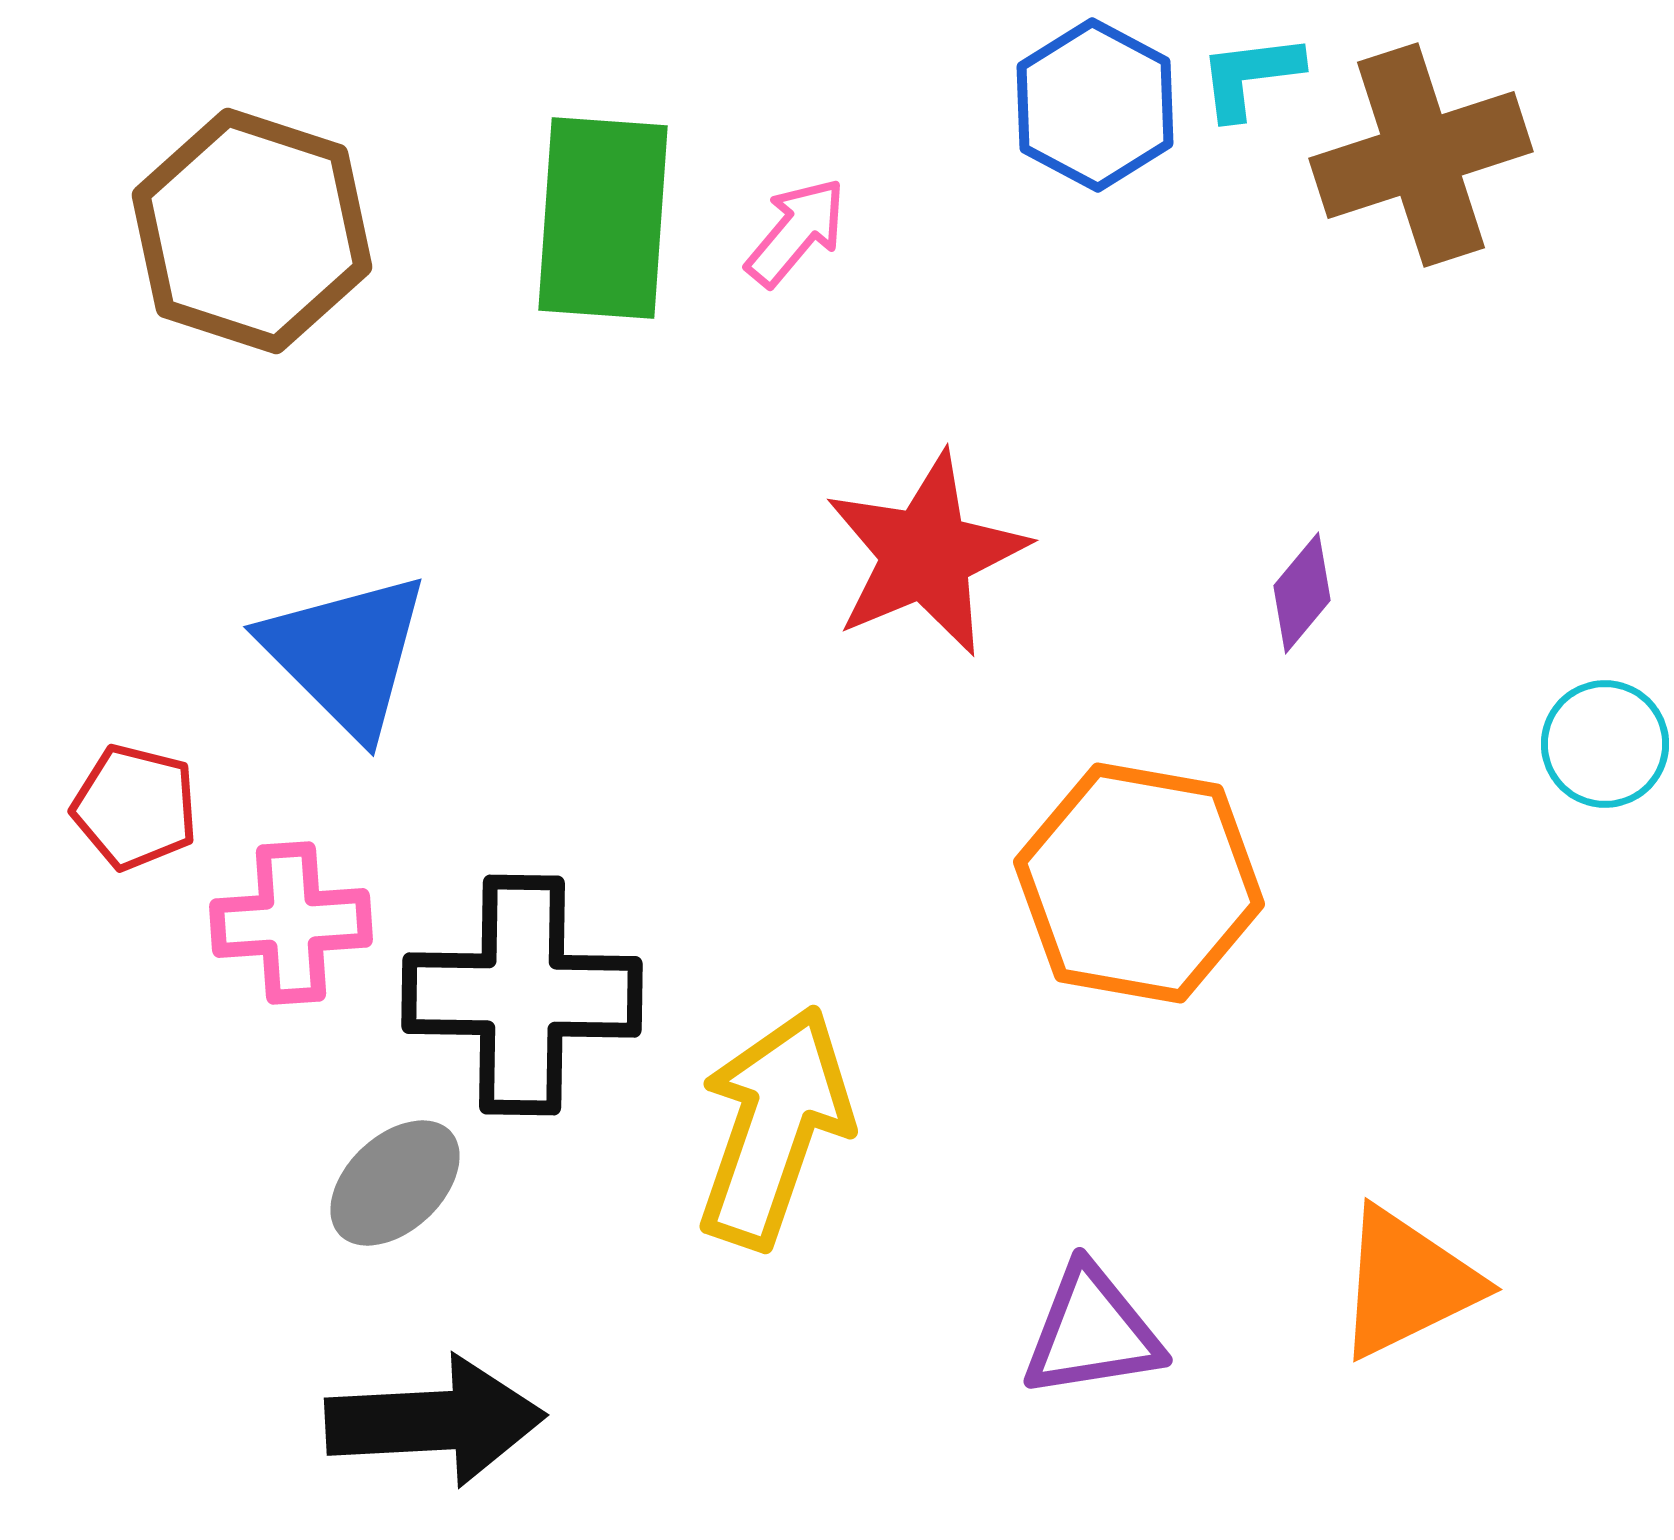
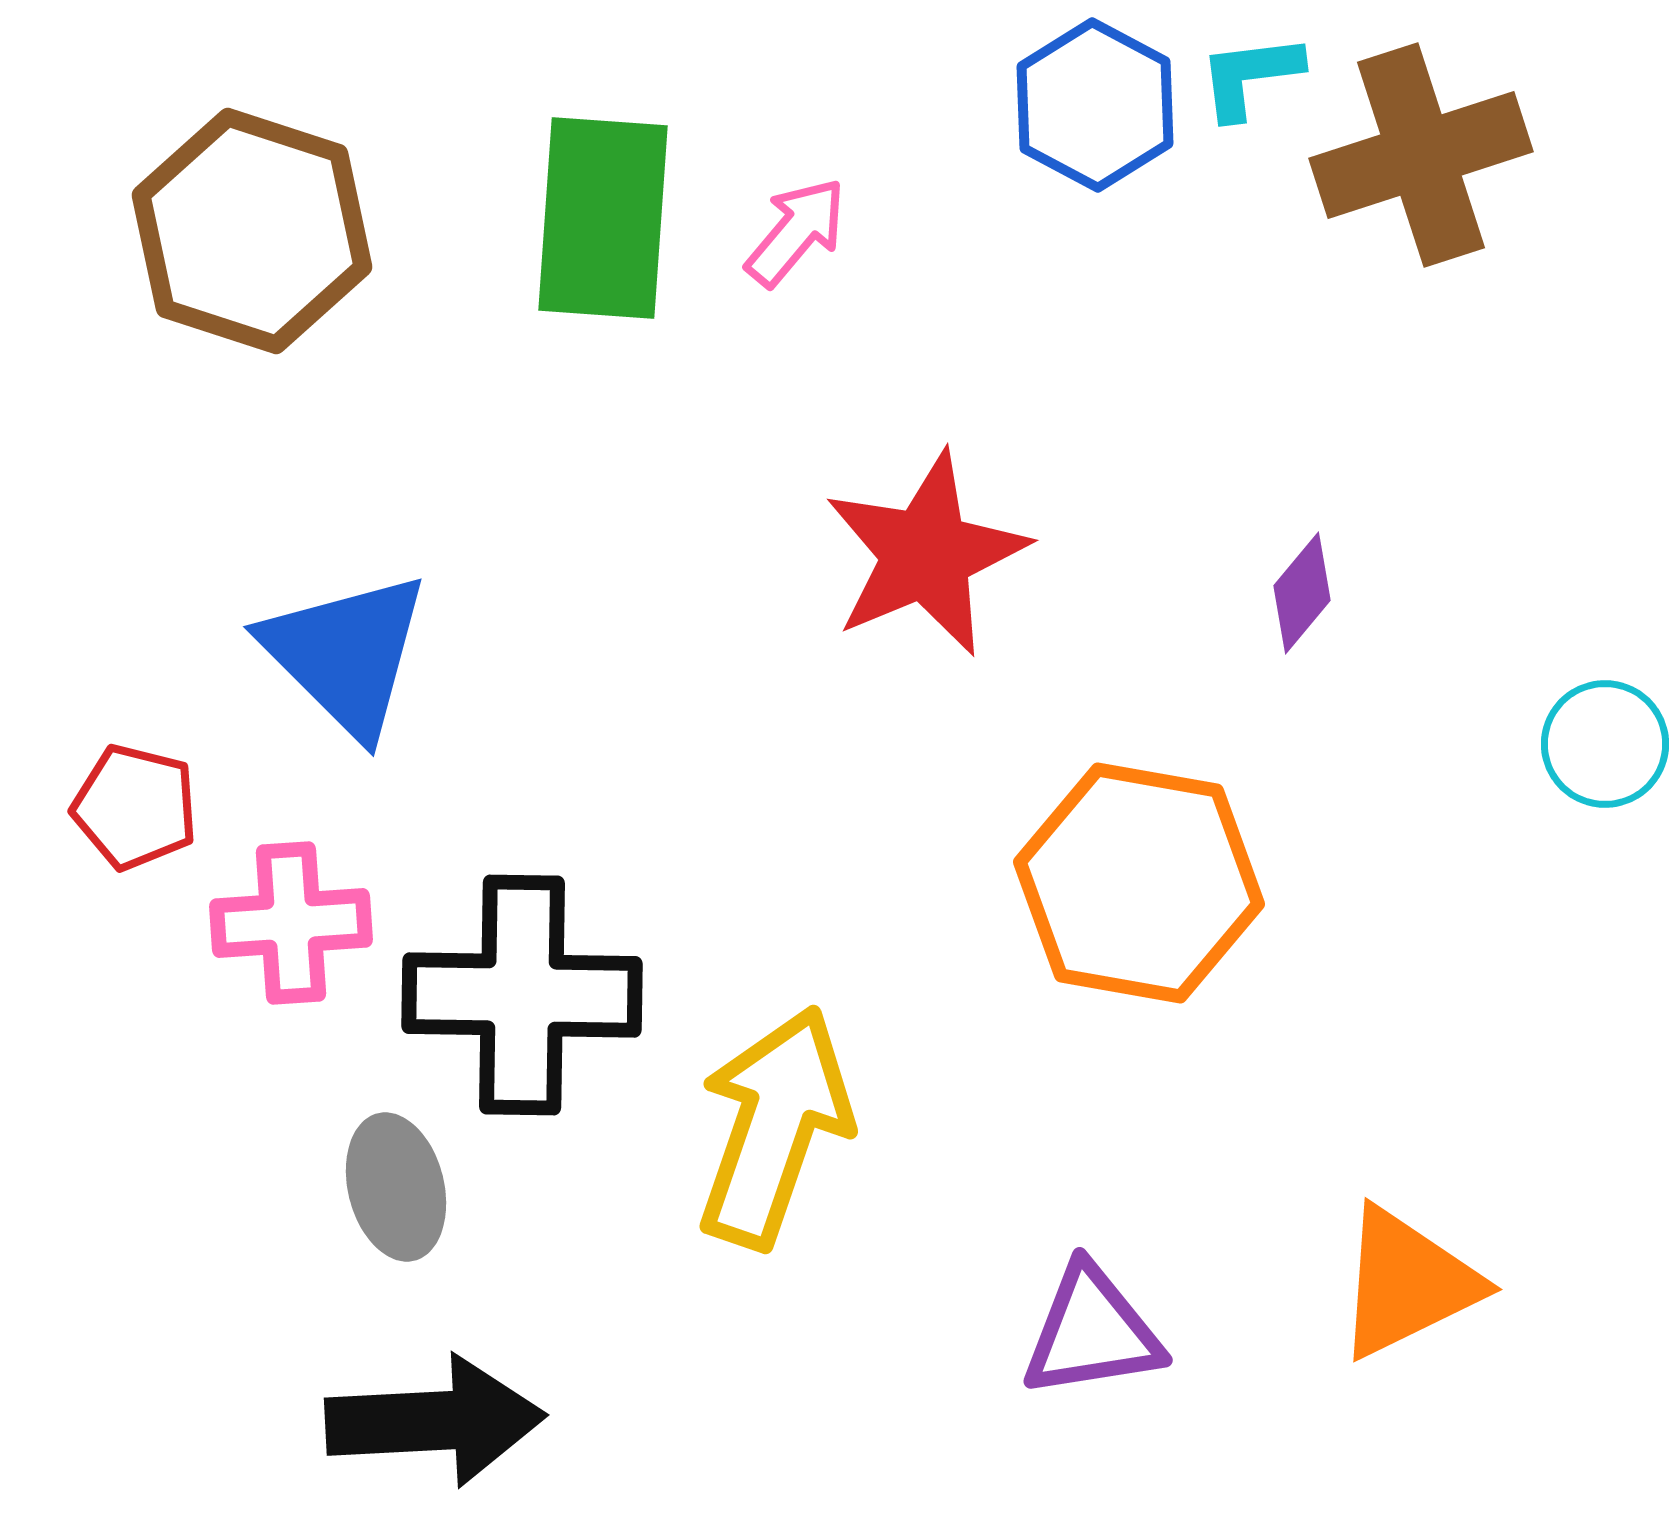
gray ellipse: moved 1 px right, 4 px down; rotated 61 degrees counterclockwise
